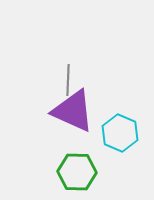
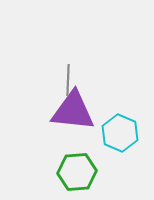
purple triangle: rotated 18 degrees counterclockwise
green hexagon: rotated 6 degrees counterclockwise
